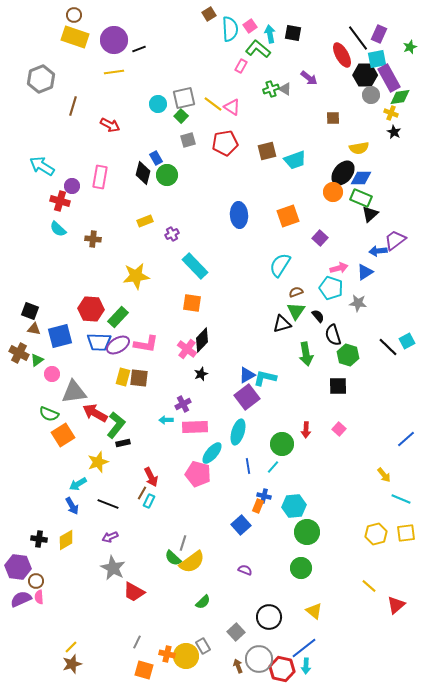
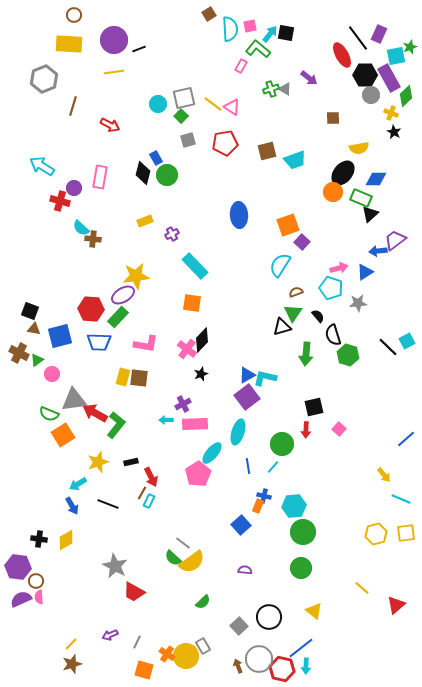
pink square at (250, 26): rotated 24 degrees clockwise
black square at (293, 33): moved 7 px left
cyan arrow at (270, 34): rotated 48 degrees clockwise
yellow rectangle at (75, 37): moved 6 px left, 7 px down; rotated 16 degrees counterclockwise
cyan square at (377, 59): moved 19 px right, 3 px up
gray hexagon at (41, 79): moved 3 px right
green diamond at (400, 97): moved 6 px right, 1 px up; rotated 35 degrees counterclockwise
blue diamond at (361, 178): moved 15 px right, 1 px down
purple circle at (72, 186): moved 2 px right, 2 px down
orange square at (288, 216): moved 9 px down
cyan semicircle at (58, 229): moved 23 px right, 1 px up
purple square at (320, 238): moved 18 px left, 4 px down
gray star at (358, 303): rotated 12 degrees counterclockwise
green triangle at (296, 311): moved 3 px left, 2 px down
black triangle at (282, 324): moved 3 px down
purple ellipse at (118, 345): moved 5 px right, 50 px up
green arrow at (306, 354): rotated 15 degrees clockwise
black square at (338, 386): moved 24 px left, 21 px down; rotated 12 degrees counterclockwise
gray triangle at (74, 392): moved 8 px down
pink rectangle at (195, 427): moved 3 px up
black rectangle at (123, 443): moved 8 px right, 19 px down
pink pentagon at (198, 474): rotated 25 degrees clockwise
green circle at (307, 532): moved 4 px left
purple arrow at (110, 537): moved 98 px down
gray line at (183, 543): rotated 70 degrees counterclockwise
gray star at (113, 568): moved 2 px right, 2 px up
purple semicircle at (245, 570): rotated 16 degrees counterclockwise
yellow line at (369, 586): moved 7 px left, 2 px down
gray square at (236, 632): moved 3 px right, 6 px up
yellow line at (71, 647): moved 3 px up
blue line at (304, 648): moved 3 px left
orange cross at (167, 654): rotated 21 degrees clockwise
